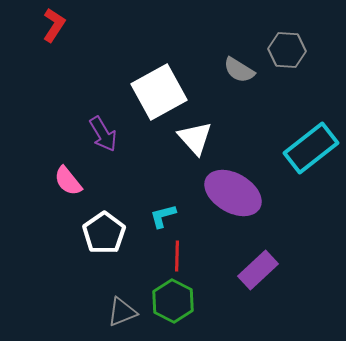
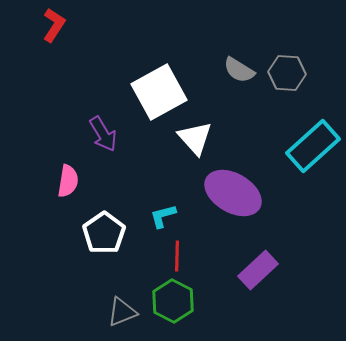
gray hexagon: moved 23 px down
cyan rectangle: moved 2 px right, 2 px up; rotated 4 degrees counterclockwise
pink semicircle: rotated 132 degrees counterclockwise
